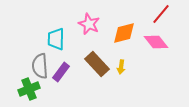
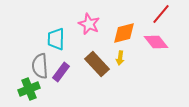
yellow arrow: moved 1 px left, 9 px up
